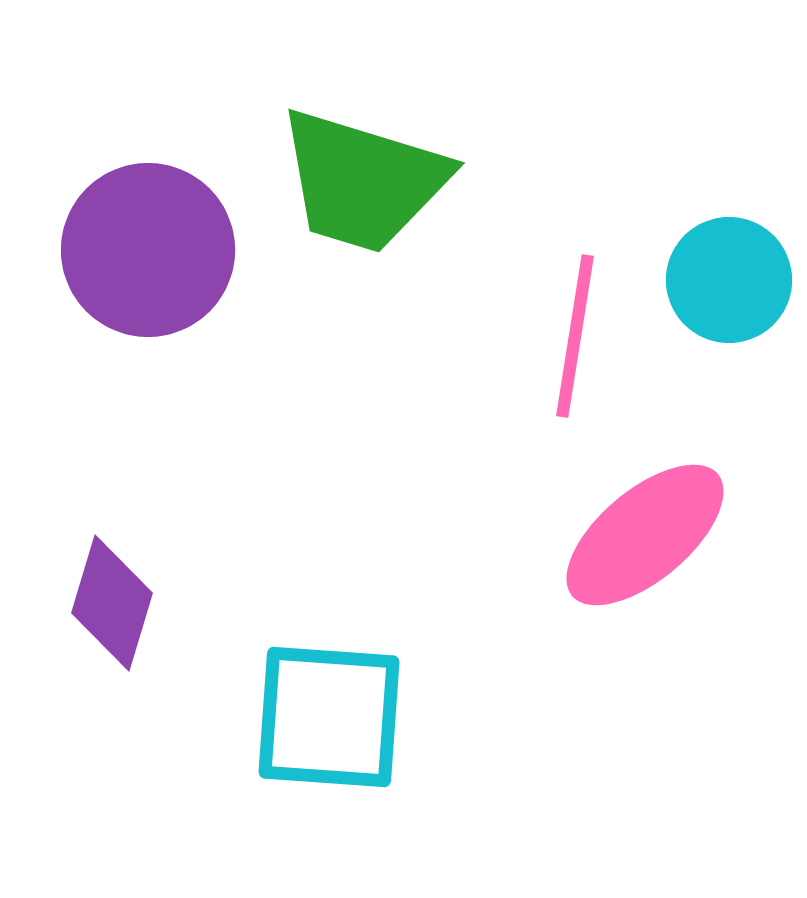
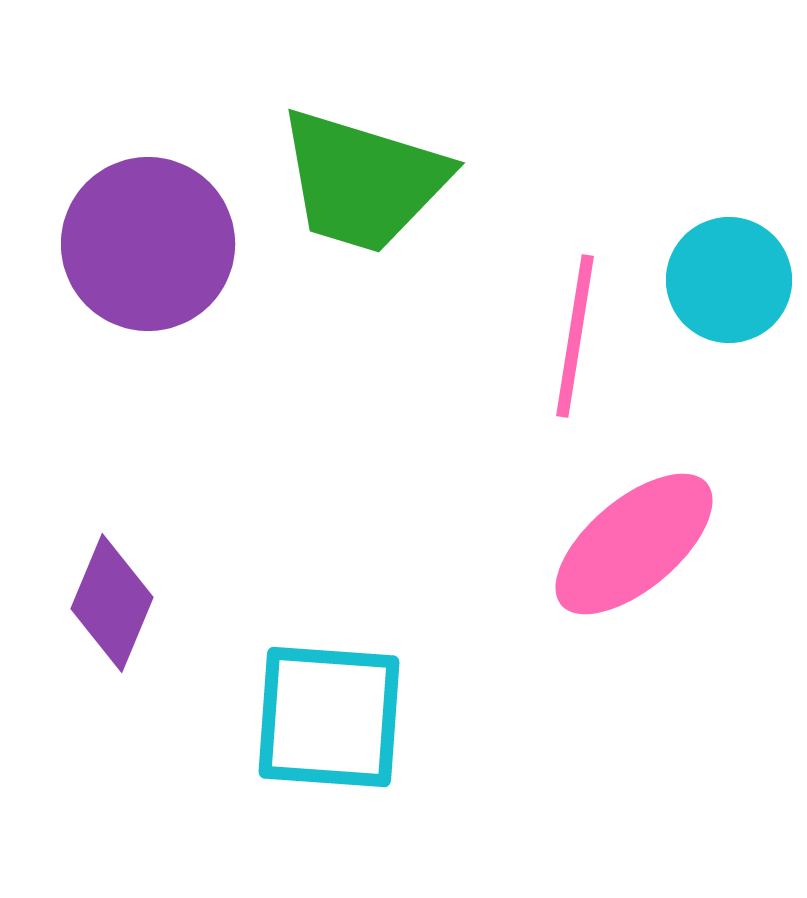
purple circle: moved 6 px up
pink ellipse: moved 11 px left, 9 px down
purple diamond: rotated 6 degrees clockwise
